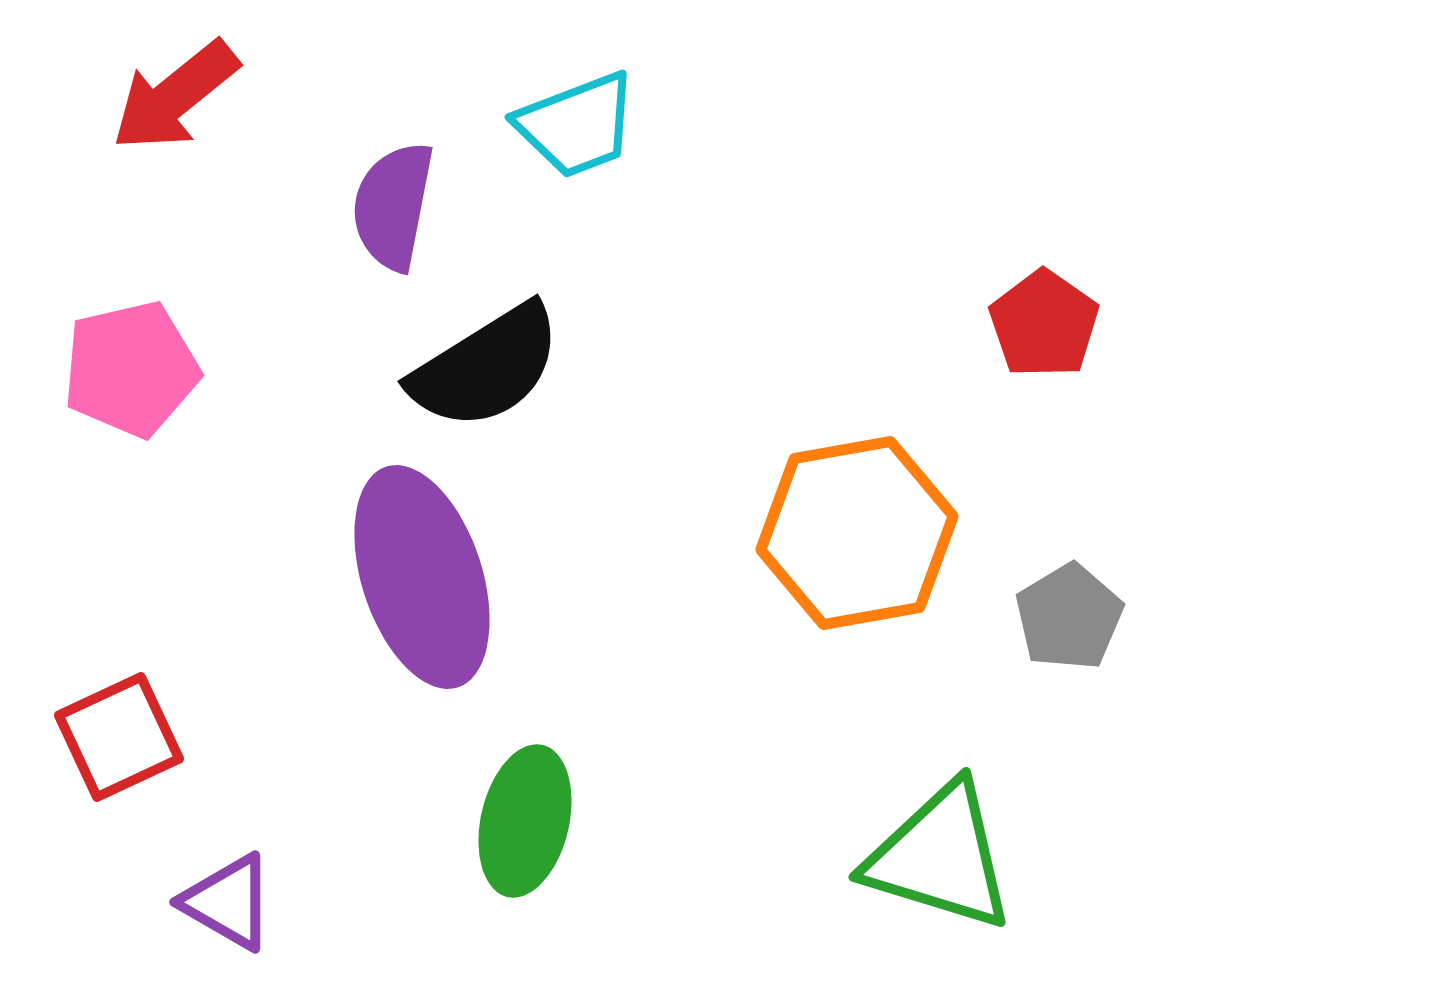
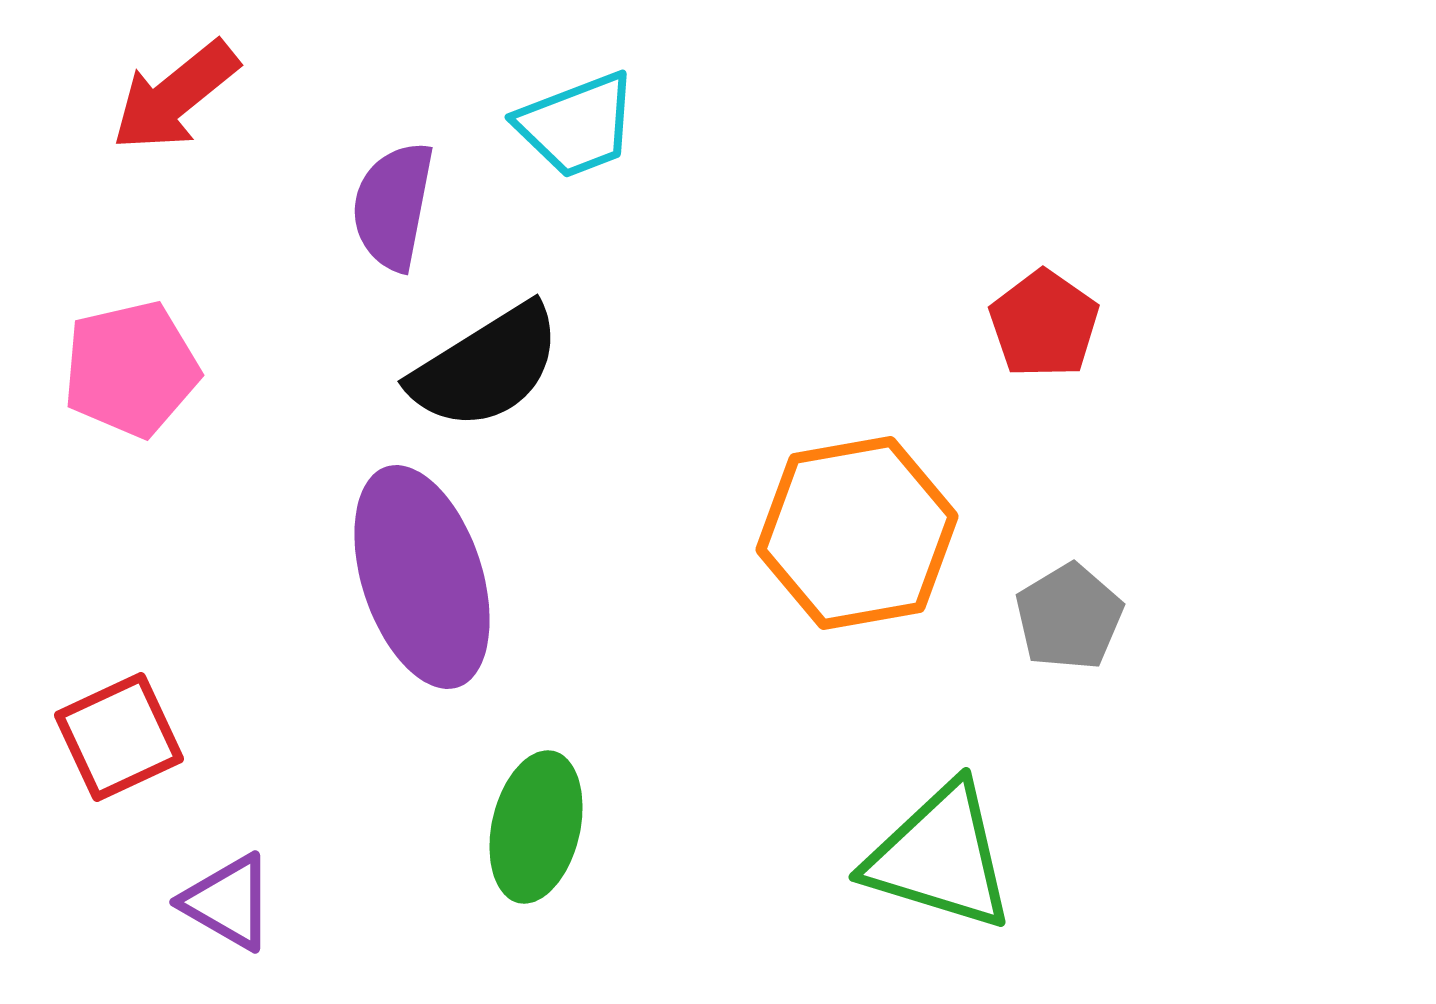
green ellipse: moved 11 px right, 6 px down
